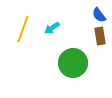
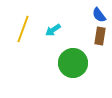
cyan arrow: moved 1 px right, 2 px down
brown rectangle: rotated 18 degrees clockwise
